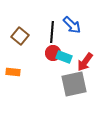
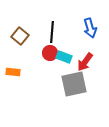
blue arrow: moved 18 px right, 3 px down; rotated 30 degrees clockwise
red circle: moved 3 px left
